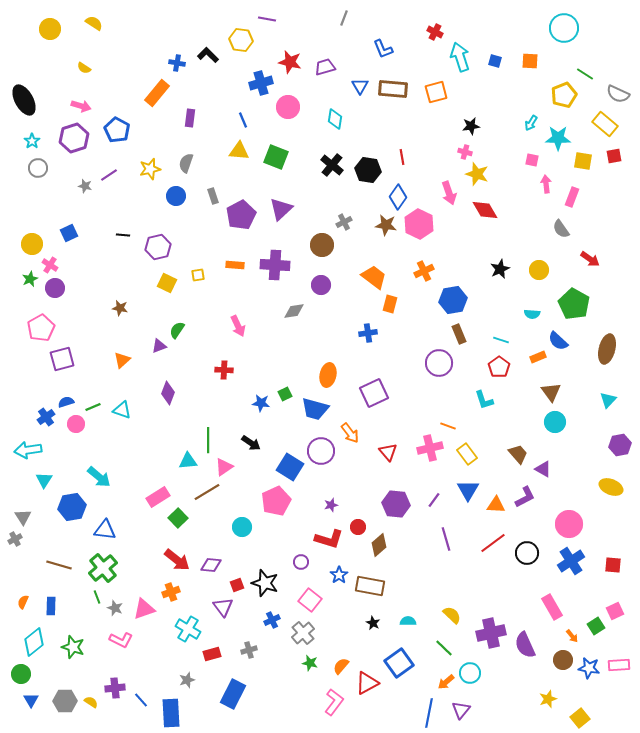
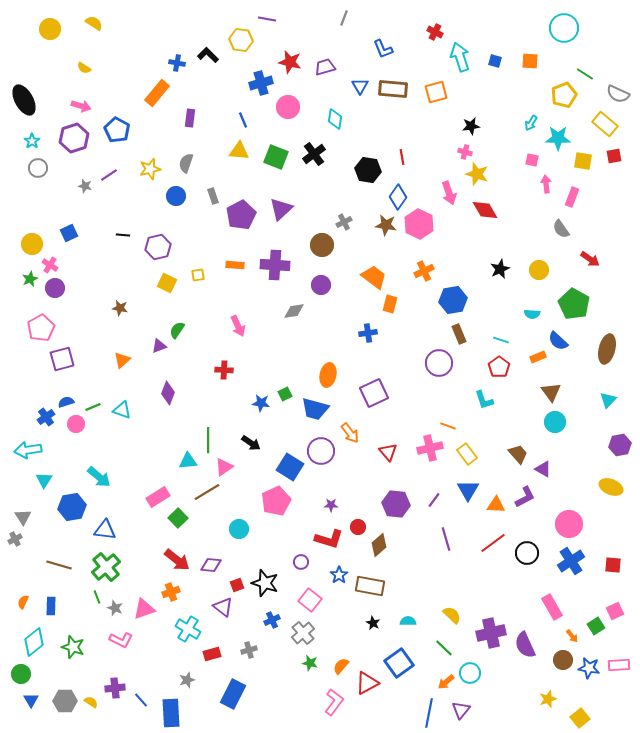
black cross at (332, 165): moved 18 px left, 11 px up; rotated 15 degrees clockwise
purple star at (331, 505): rotated 16 degrees clockwise
cyan circle at (242, 527): moved 3 px left, 2 px down
green cross at (103, 568): moved 3 px right, 1 px up
purple triangle at (223, 607): rotated 15 degrees counterclockwise
